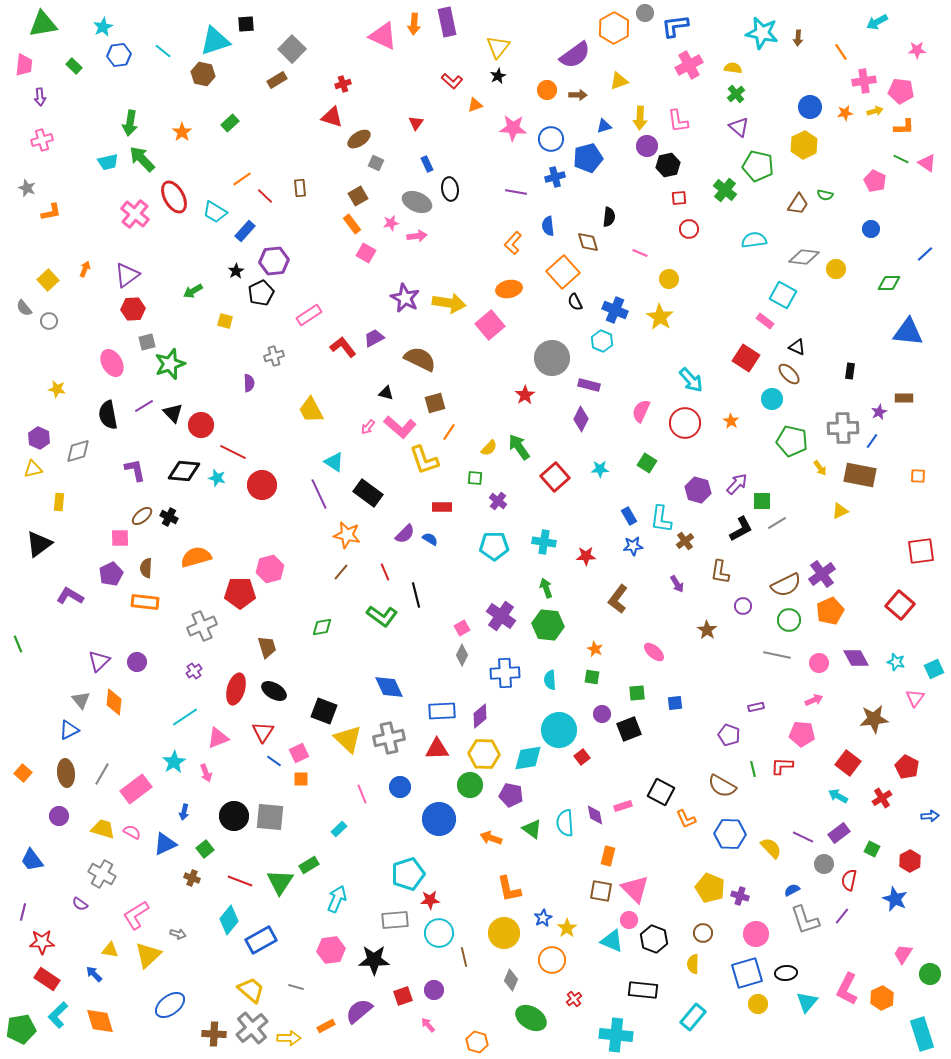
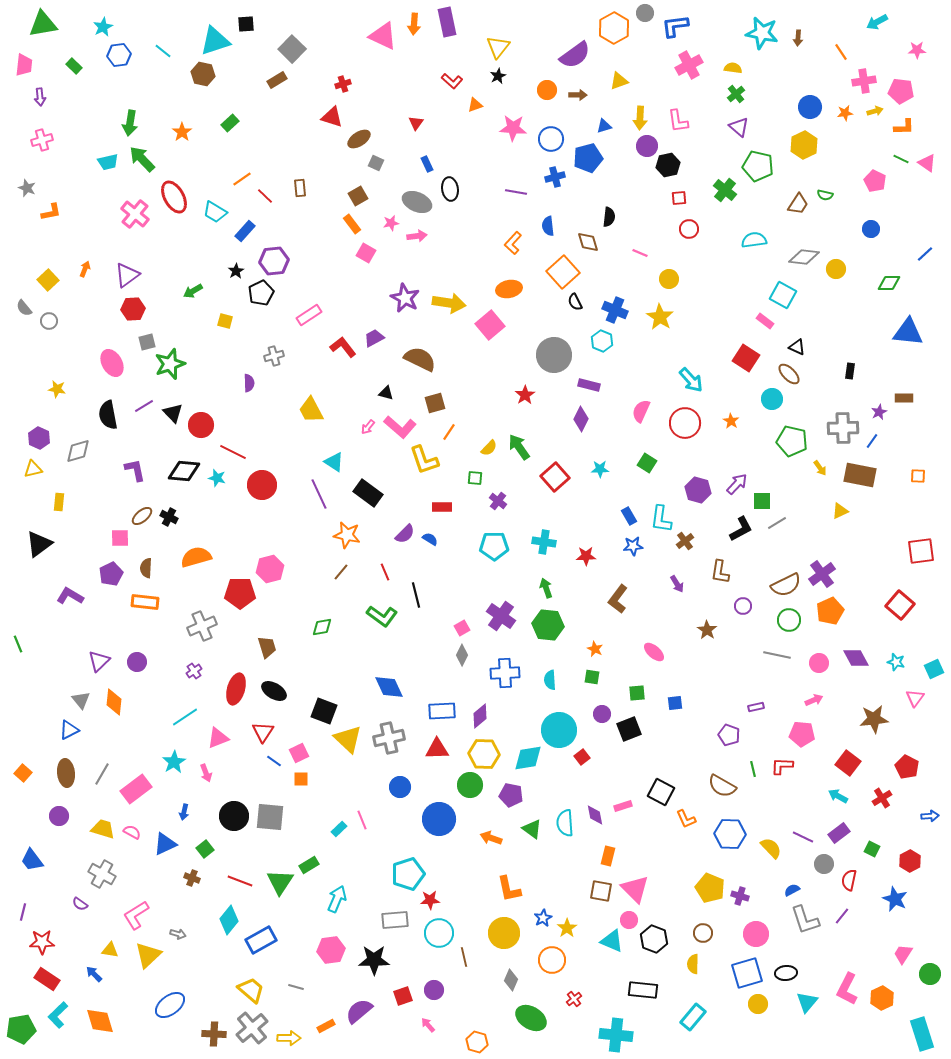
gray circle at (552, 358): moved 2 px right, 3 px up
pink line at (362, 794): moved 26 px down
